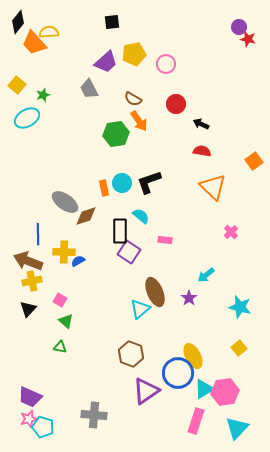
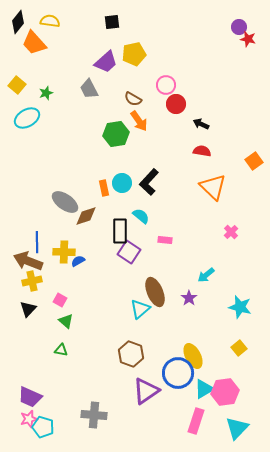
yellow semicircle at (49, 32): moved 1 px right, 11 px up; rotated 12 degrees clockwise
pink circle at (166, 64): moved 21 px down
green star at (43, 95): moved 3 px right, 2 px up
black L-shape at (149, 182): rotated 28 degrees counterclockwise
blue line at (38, 234): moved 1 px left, 8 px down
green triangle at (60, 347): moved 1 px right, 3 px down
